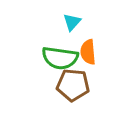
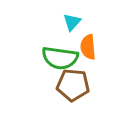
orange semicircle: moved 5 px up
